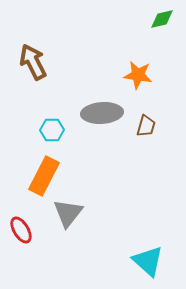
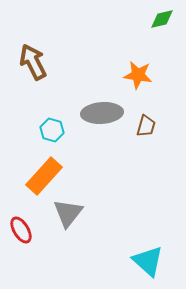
cyan hexagon: rotated 15 degrees clockwise
orange rectangle: rotated 15 degrees clockwise
